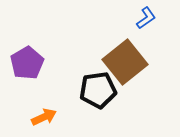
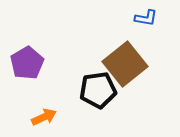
blue L-shape: rotated 45 degrees clockwise
brown square: moved 2 px down
